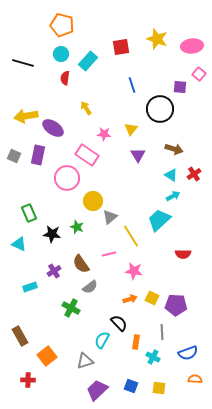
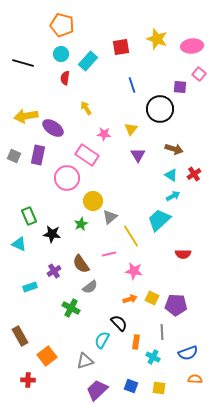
green rectangle at (29, 213): moved 3 px down
green star at (77, 227): moved 4 px right, 3 px up; rotated 24 degrees clockwise
